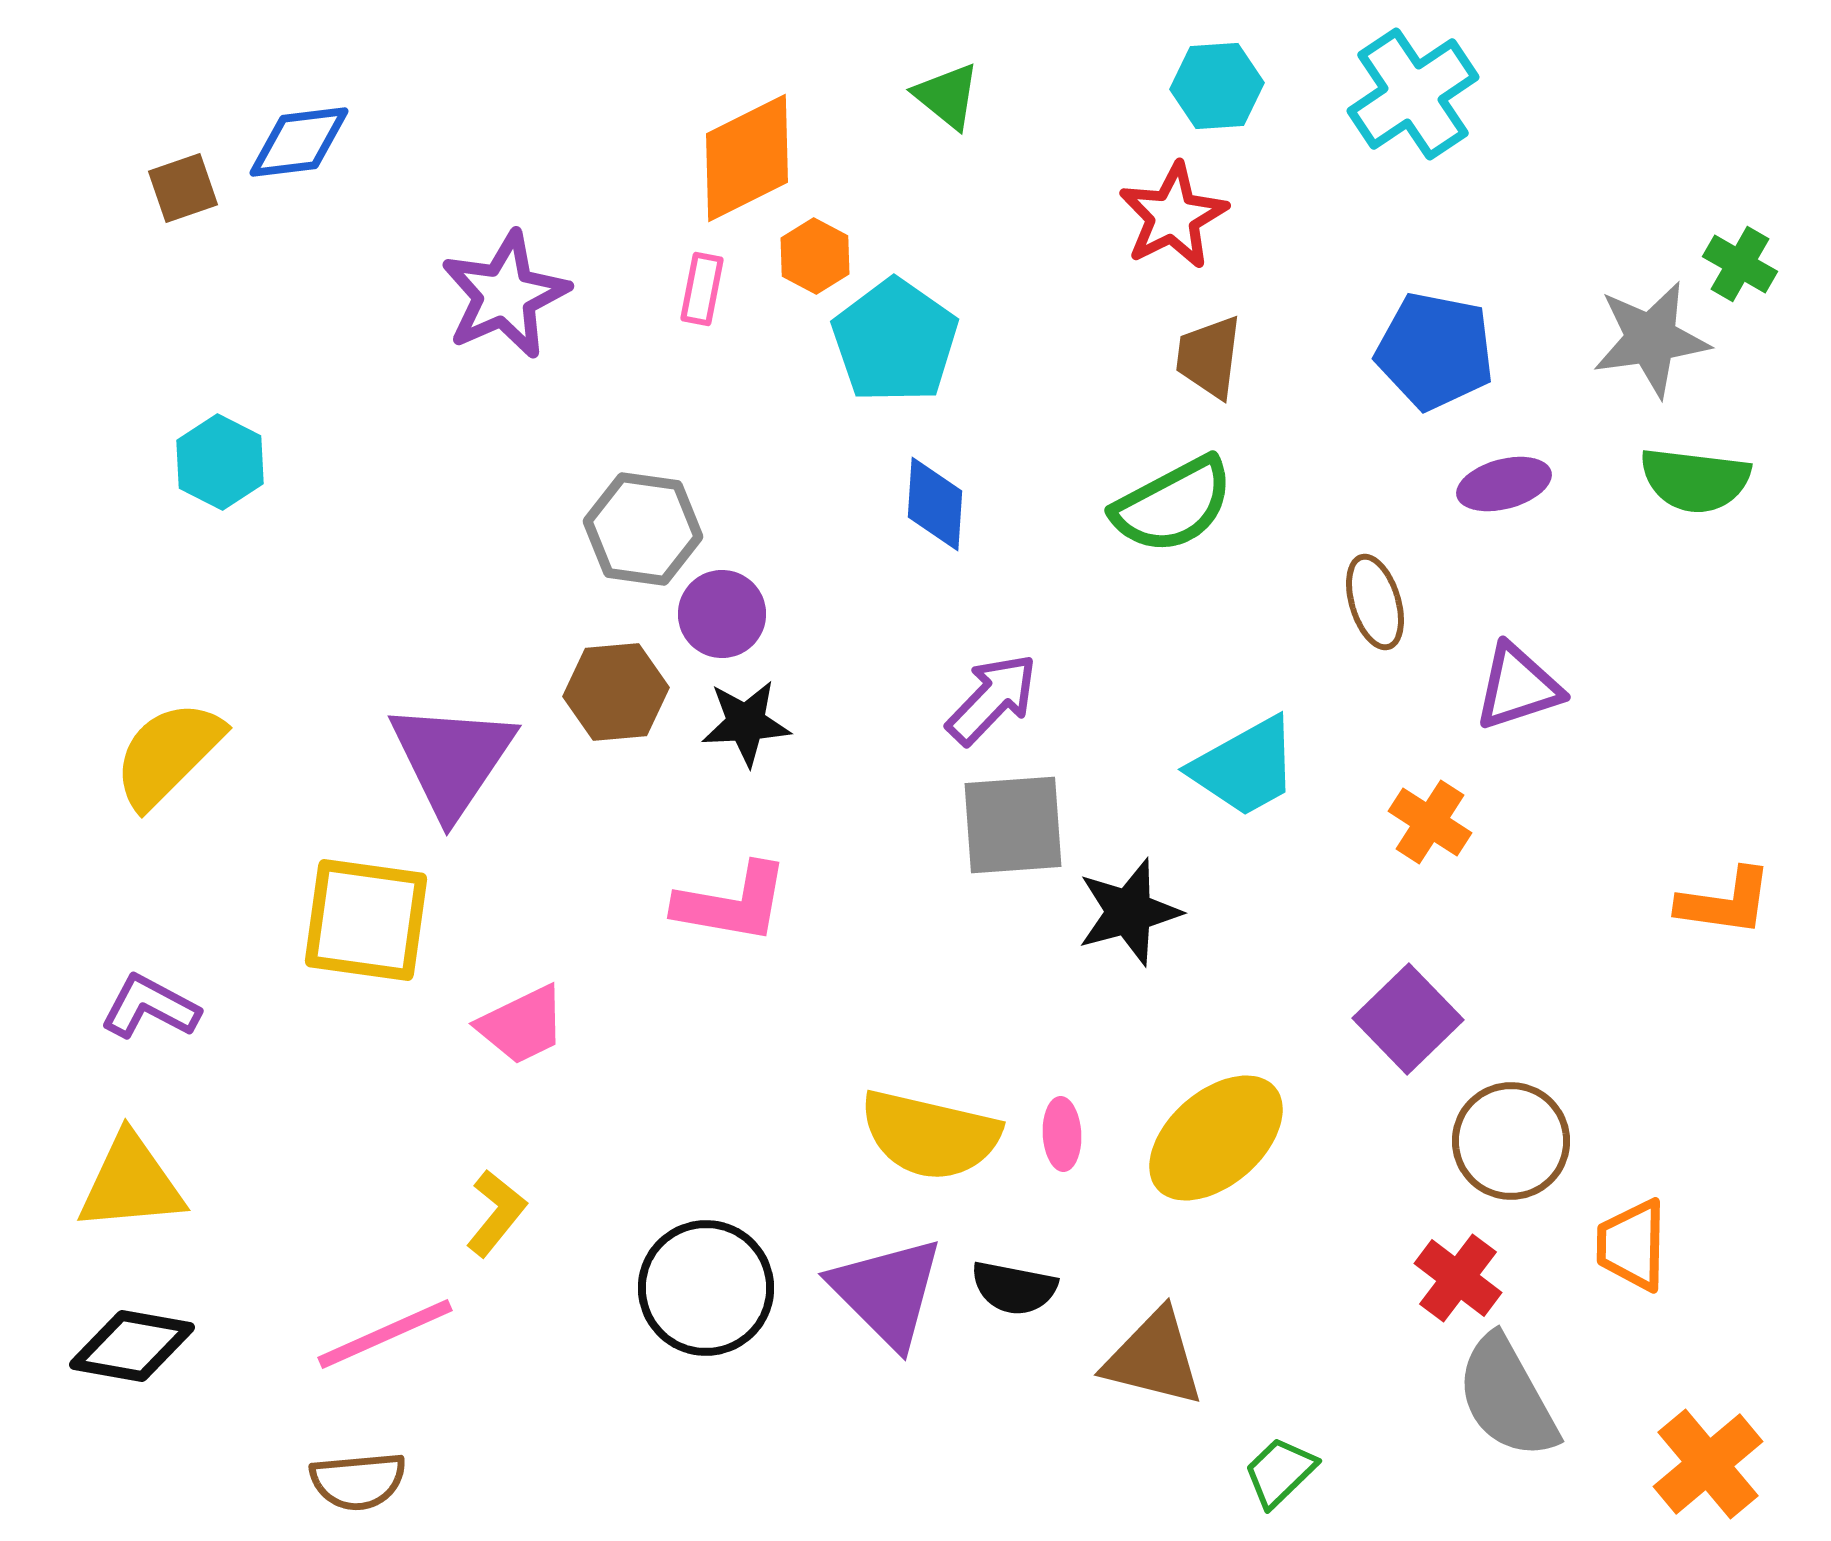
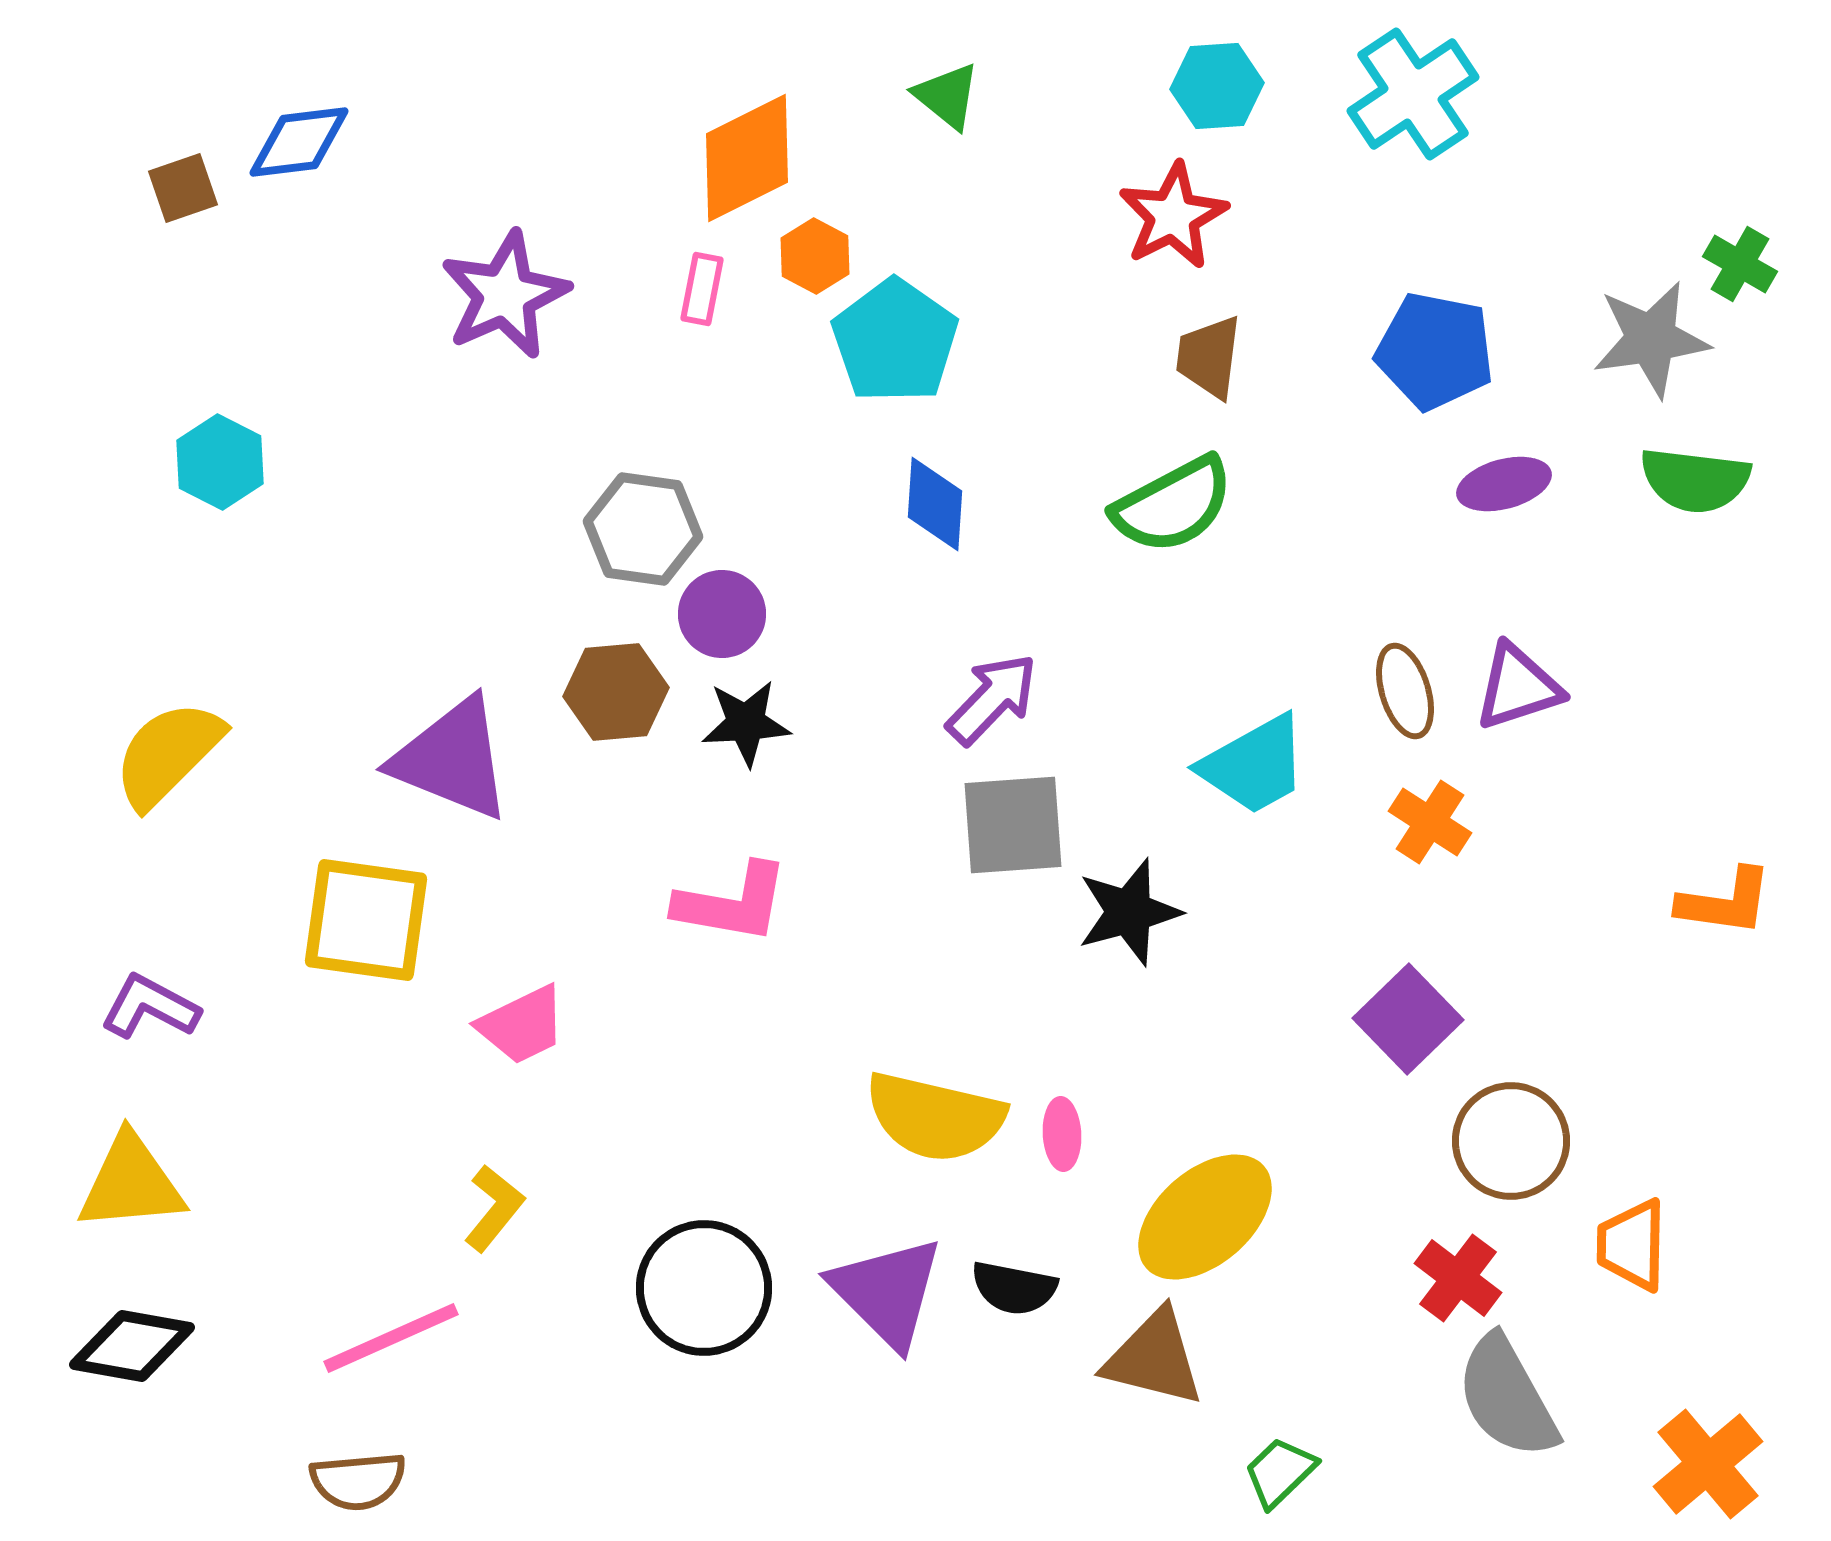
brown ellipse at (1375, 602): moved 30 px right, 89 px down
purple triangle at (452, 759): rotated 42 degrees counterclockwise
cyan trapezoid at (1245, 767): moved 9 px right, 2 px up
yellow semicircle at (930, 1135): moved 5 px right, 18 px up
yellow ellipse at (1216, 1138): moved 11 px left, 79 px down
yellow L-shape at (496, 1213): moved 2 px left, 5 px up
black circle at (706, 1288): moved 2 px left
pink line at (385, 1334): moved 6 px right, 4 px down
